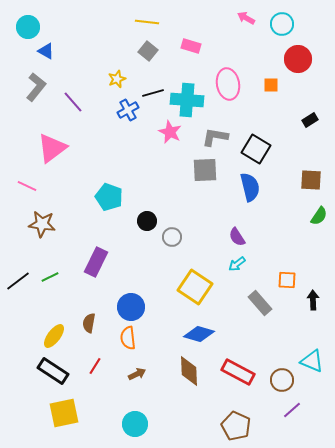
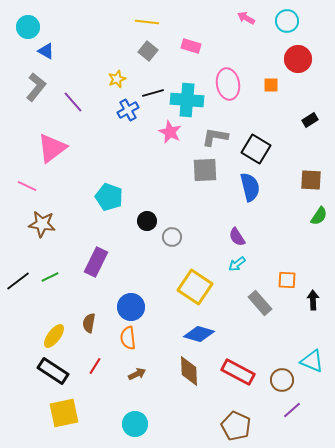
cyan circle at (282, 24): moved 5 px right, 3 px up
